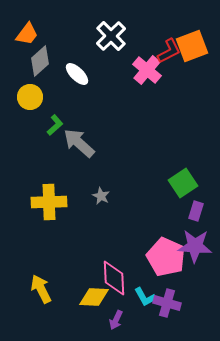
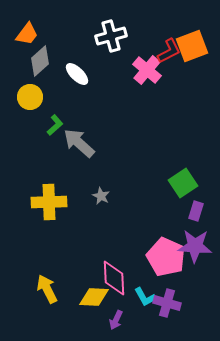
white cross: rotated 28 degrees clockwise
yellow arrow: moved 6 px right
